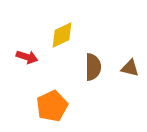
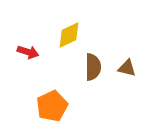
yellow diamond: moved 7 px right
red arrow: moved 1 px right, 5 px up
brown triangle: moved 3 px left
